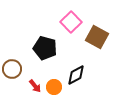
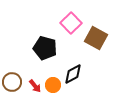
pink square: moved 1 px down
brown square: moved 1 px left, 1 px down
brown circle: moved 13 px down
black diamond: moved 3 px left, 1 px up
orange circle: moved 1 px left, 2 px up
